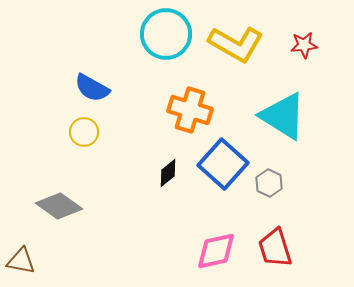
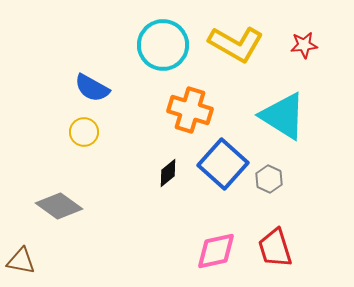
cyan circle: moved 3 px left, 11 px down
gray hexagon: moved 4 px up
